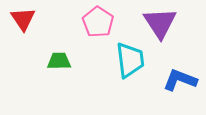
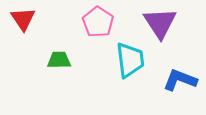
green trapezoid: moved 1 px up
